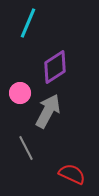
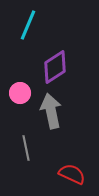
cyan line: moved 2 px down
gray arrow: moved 3 px right; rotated 40 degrees counterclockwise
gray line: rotated 15 degrees clockwise
